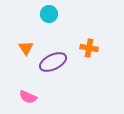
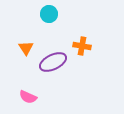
orange cross: moved 7 px left, 2 px up
